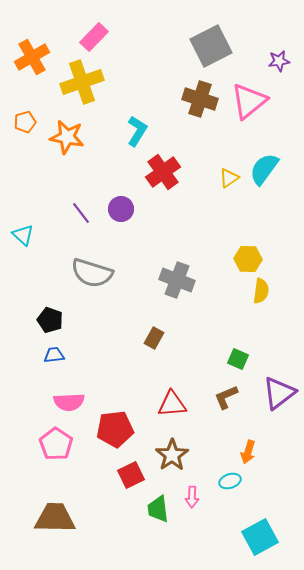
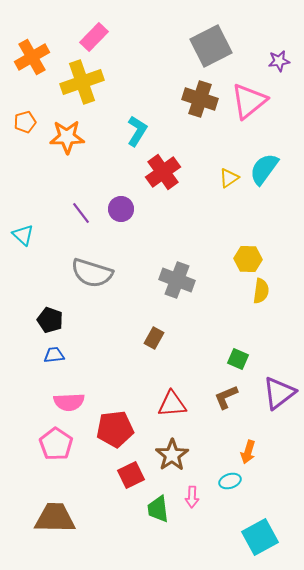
orange star: rotated 12 degrees counterclockwise
